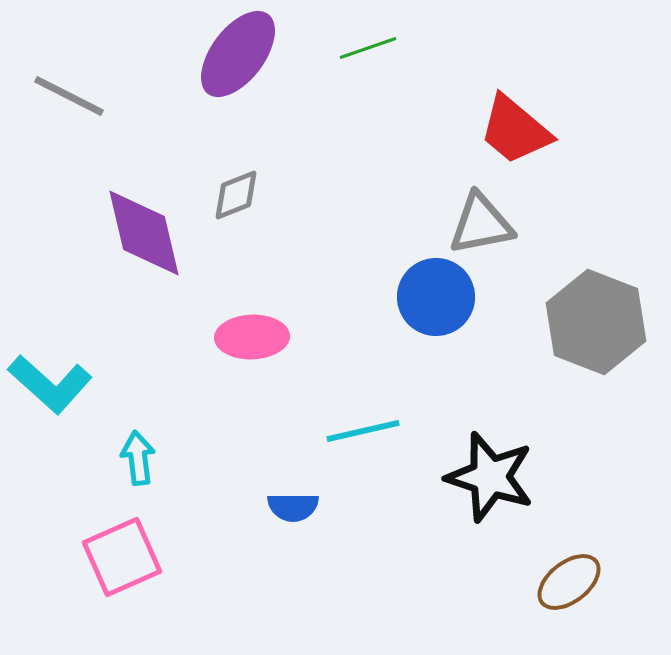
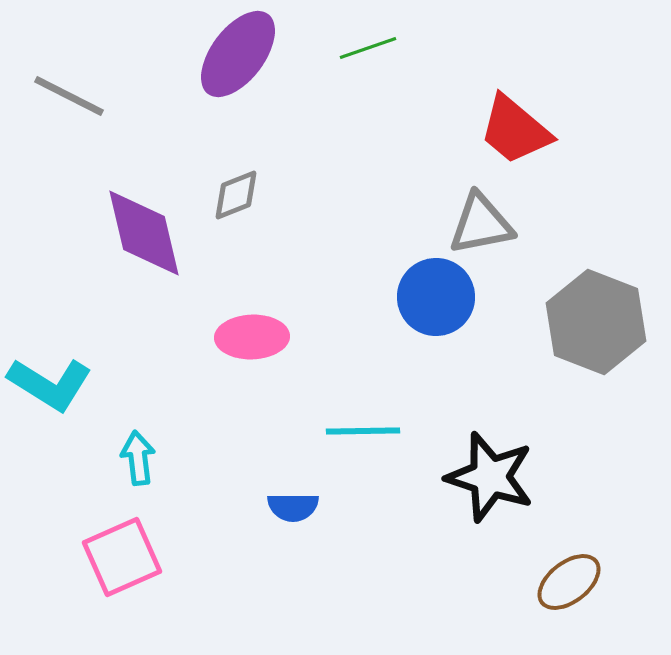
cyan L-shape: rotated 10 degrees counterclockwise
cyan line: rotated 12 degrees clockwise
